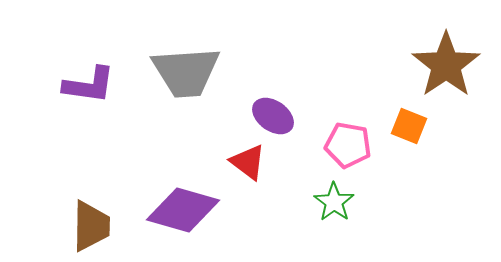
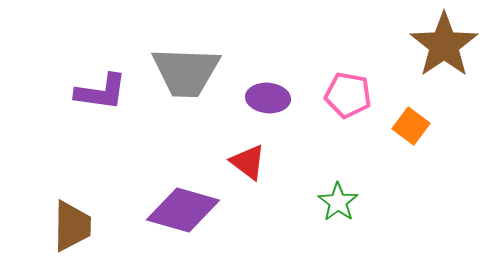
brown star: moved 2 px left, 20 px up
gray trapezoid: rotated 6 degrees clockwise
purple L-shape: moved 12 px right, 7 px down
purple ellipse: moved 5 px left, 18 px up; rotated 30 degrees counterclockwise
orange square: moved 2 px right; rotated 15 degrees clockwise
pink pentagon: moved 50 px up
green star: moved 4 px right
brown trapezoid: moved 19 px left
